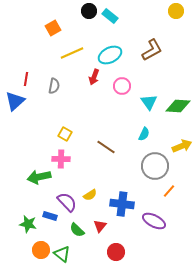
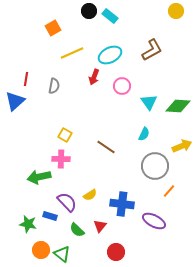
yellow square: moved 1 px down
